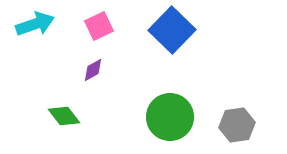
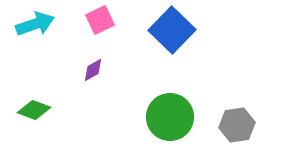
pink square: moved 1 px right, 6 px up
green diamond: moved 30 px left, 6 px up; rotated 32 degrees counterclockwise
